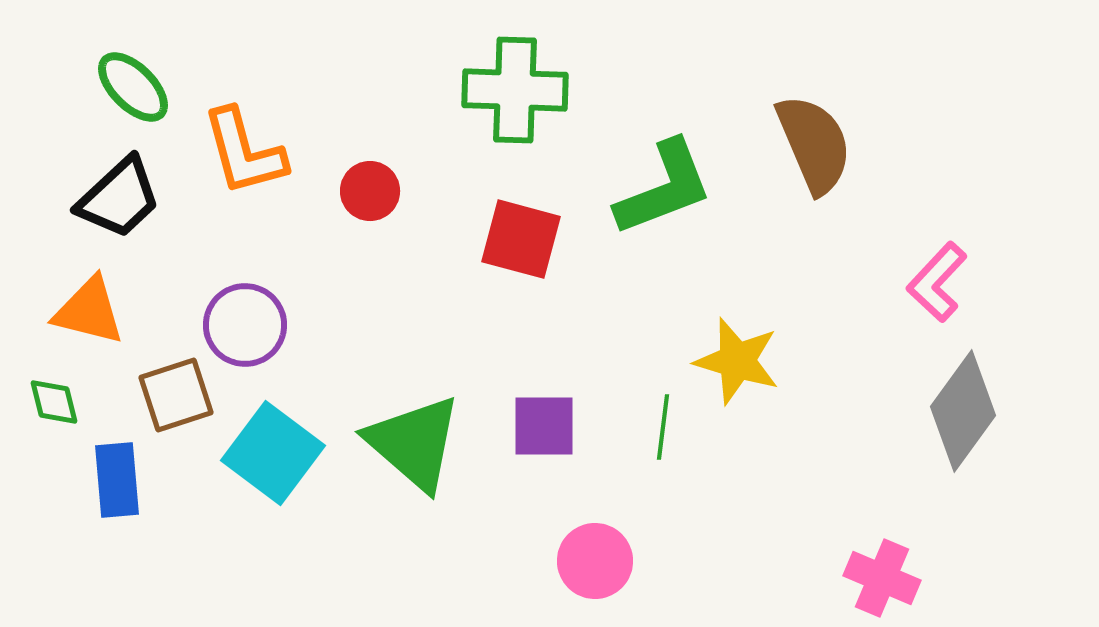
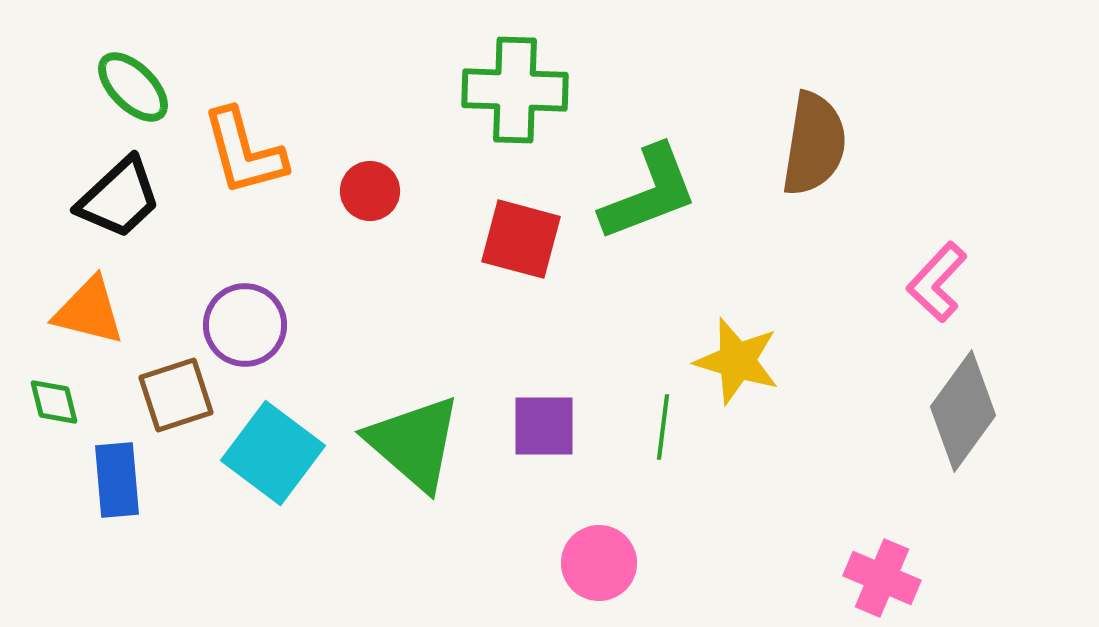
brown semicircle: rotated 32 degrees clockwise
green L-shape: moved 15 px left, 5 px down
pink circle: moved 4 px right, 2 px down
